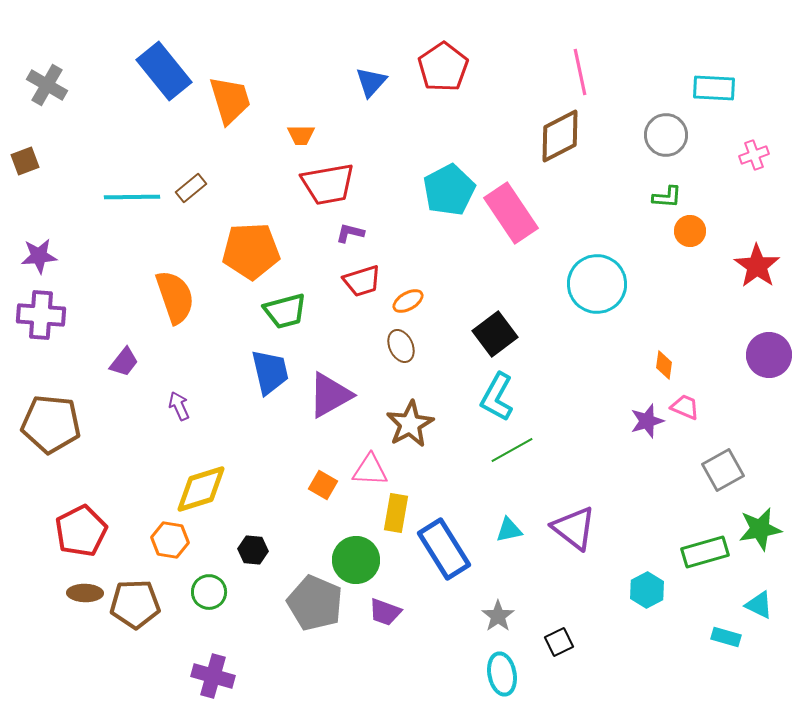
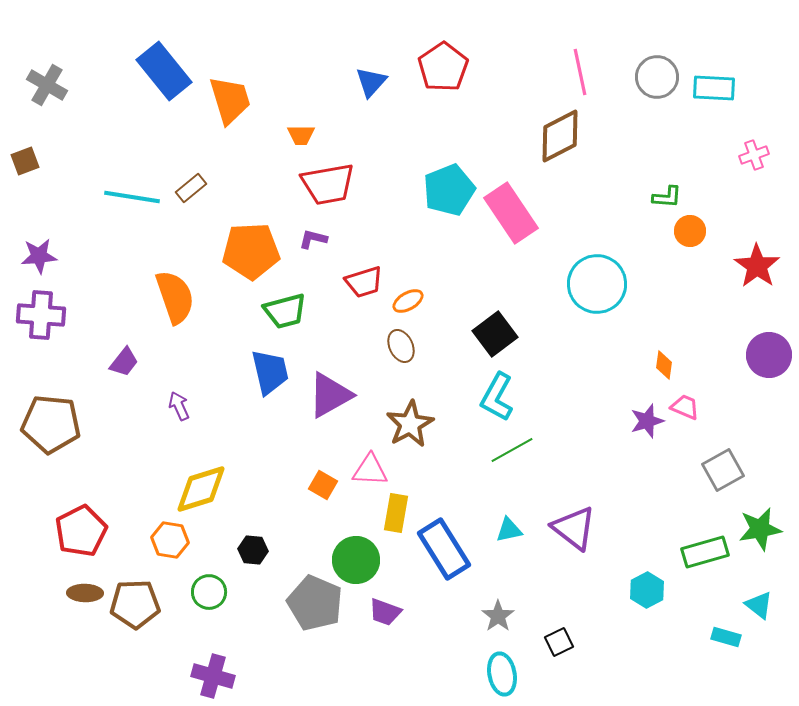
gray circle at (666, 135): moved 9 px left, 58 px up
cyan pentagon at (449, 190): rotated 6 degrees clockwise
cyan line at (132, 197): rotated 10 degrees clockwise
purple L-shape at (350, 233): moved 37 px left, 6 px down
red trapezoid at (362, 281): moved 2 px right, 1 px down
cyan triangle at (759, 605): rotated 12 degrees clockwise
